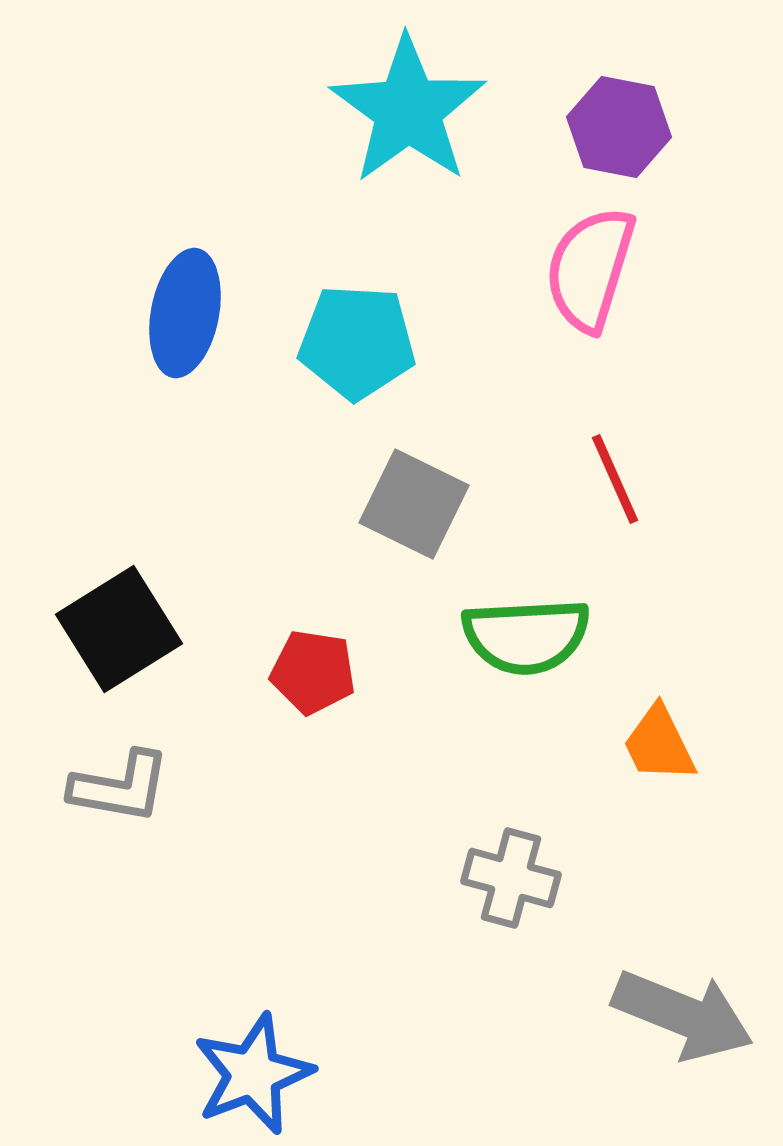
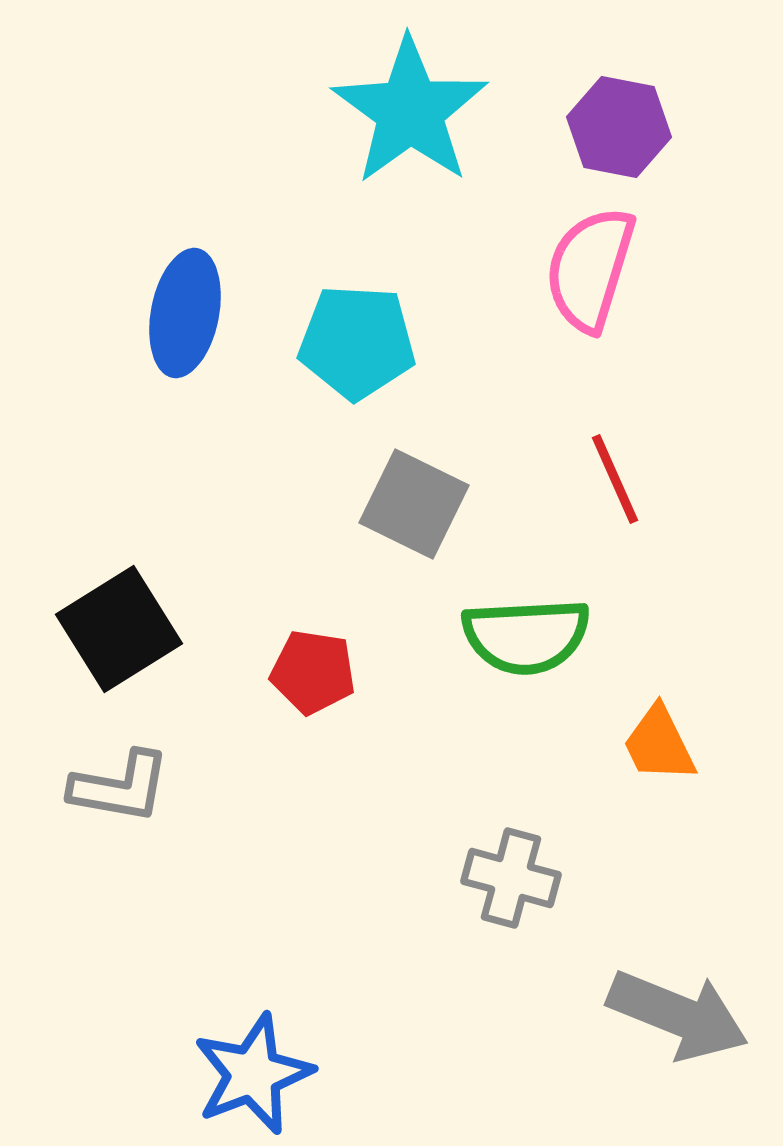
cyan star: moved 2 px right, 1 px down
gray arrow: moved 5 px left
